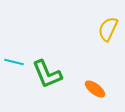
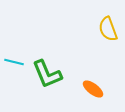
yellow semicircle: rotated 45 degrees counterclockwise
orange ellipse: moved 2 px left
